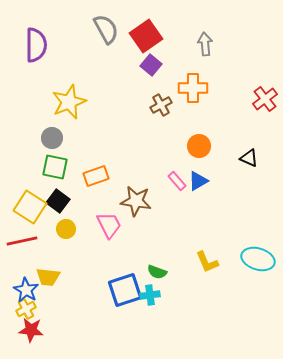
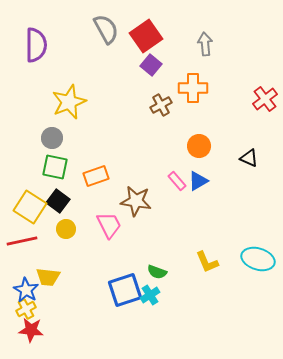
cyan cross: rotated 24 degrees counterclockwise
